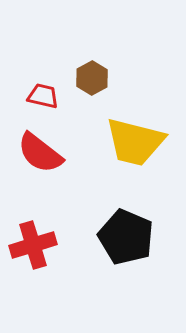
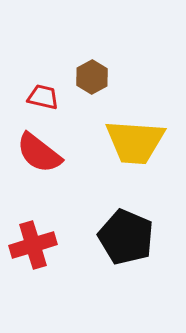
brown hexagon: moved 1 px up
red trapezoid: moved 1 px down
yellow trapezoid: rotated 10 degrees counterclockwise
red semicircle: moved 1 px left
